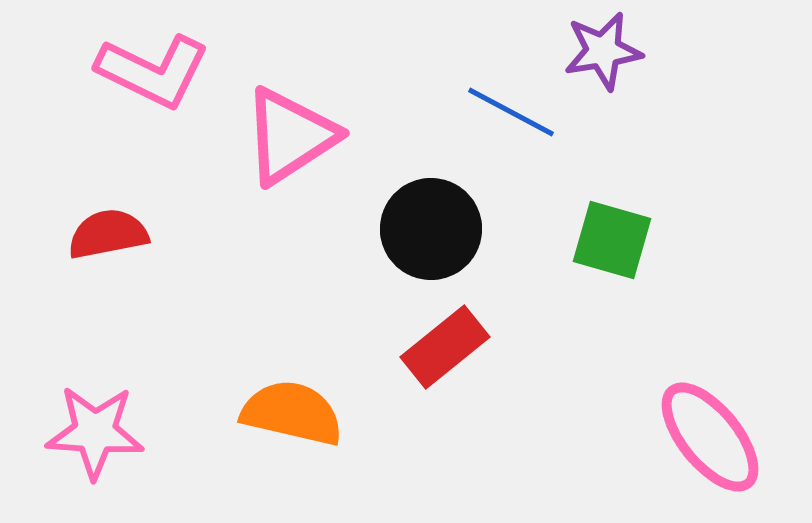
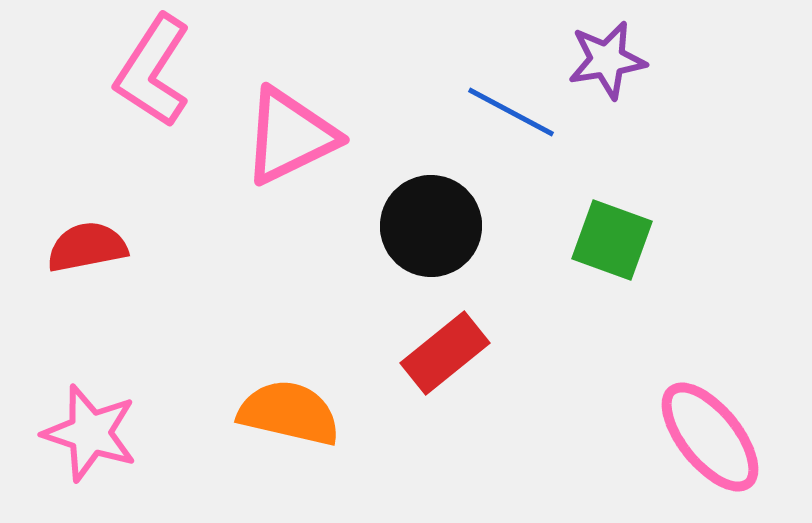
purple star: moved 4 px right, 9 px down
pink L-shape: rotated 97 degrees clockwise
pink triangle: rotated 7 degrees clockwise
black circle: moved 3 px up
red semicircle: moved 21 px left, 13 px down
green square: rotated 4 degrees clockwise
red rectangle: moved 6 px down
orange semicircle: moved 3 px left
pink star: moved 5 px left, 1 px down; rotated 14 degrees clockwise
